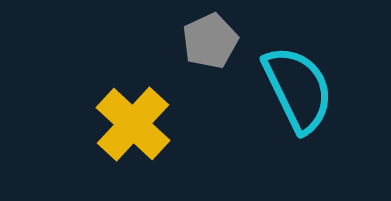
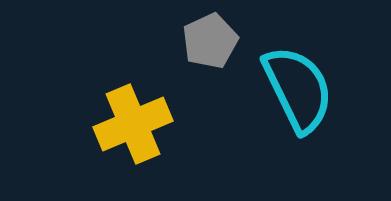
yellow cross: rotated 24 degrees clockwise
